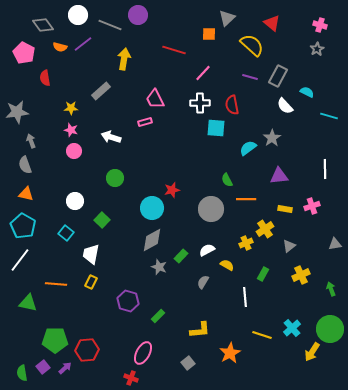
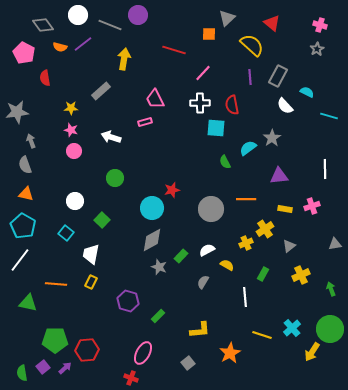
purple line at (250, 77): rotated 70 degrees clockwise
green semicircle at (227, 180): moved 2 px left, 18 px up
